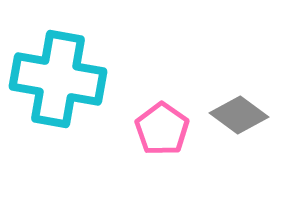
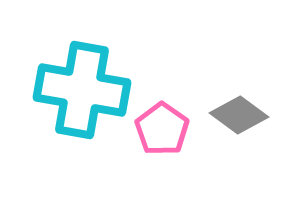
cyan cross: moved 24 px right, 11 px down
